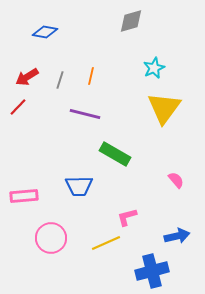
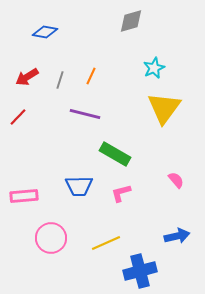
orange line: rotated 12 degrees clockwise
red line: moved 10 px down
pink L-shape: moved 6 px left, 24 px up
blue cross: moved 12 px left
